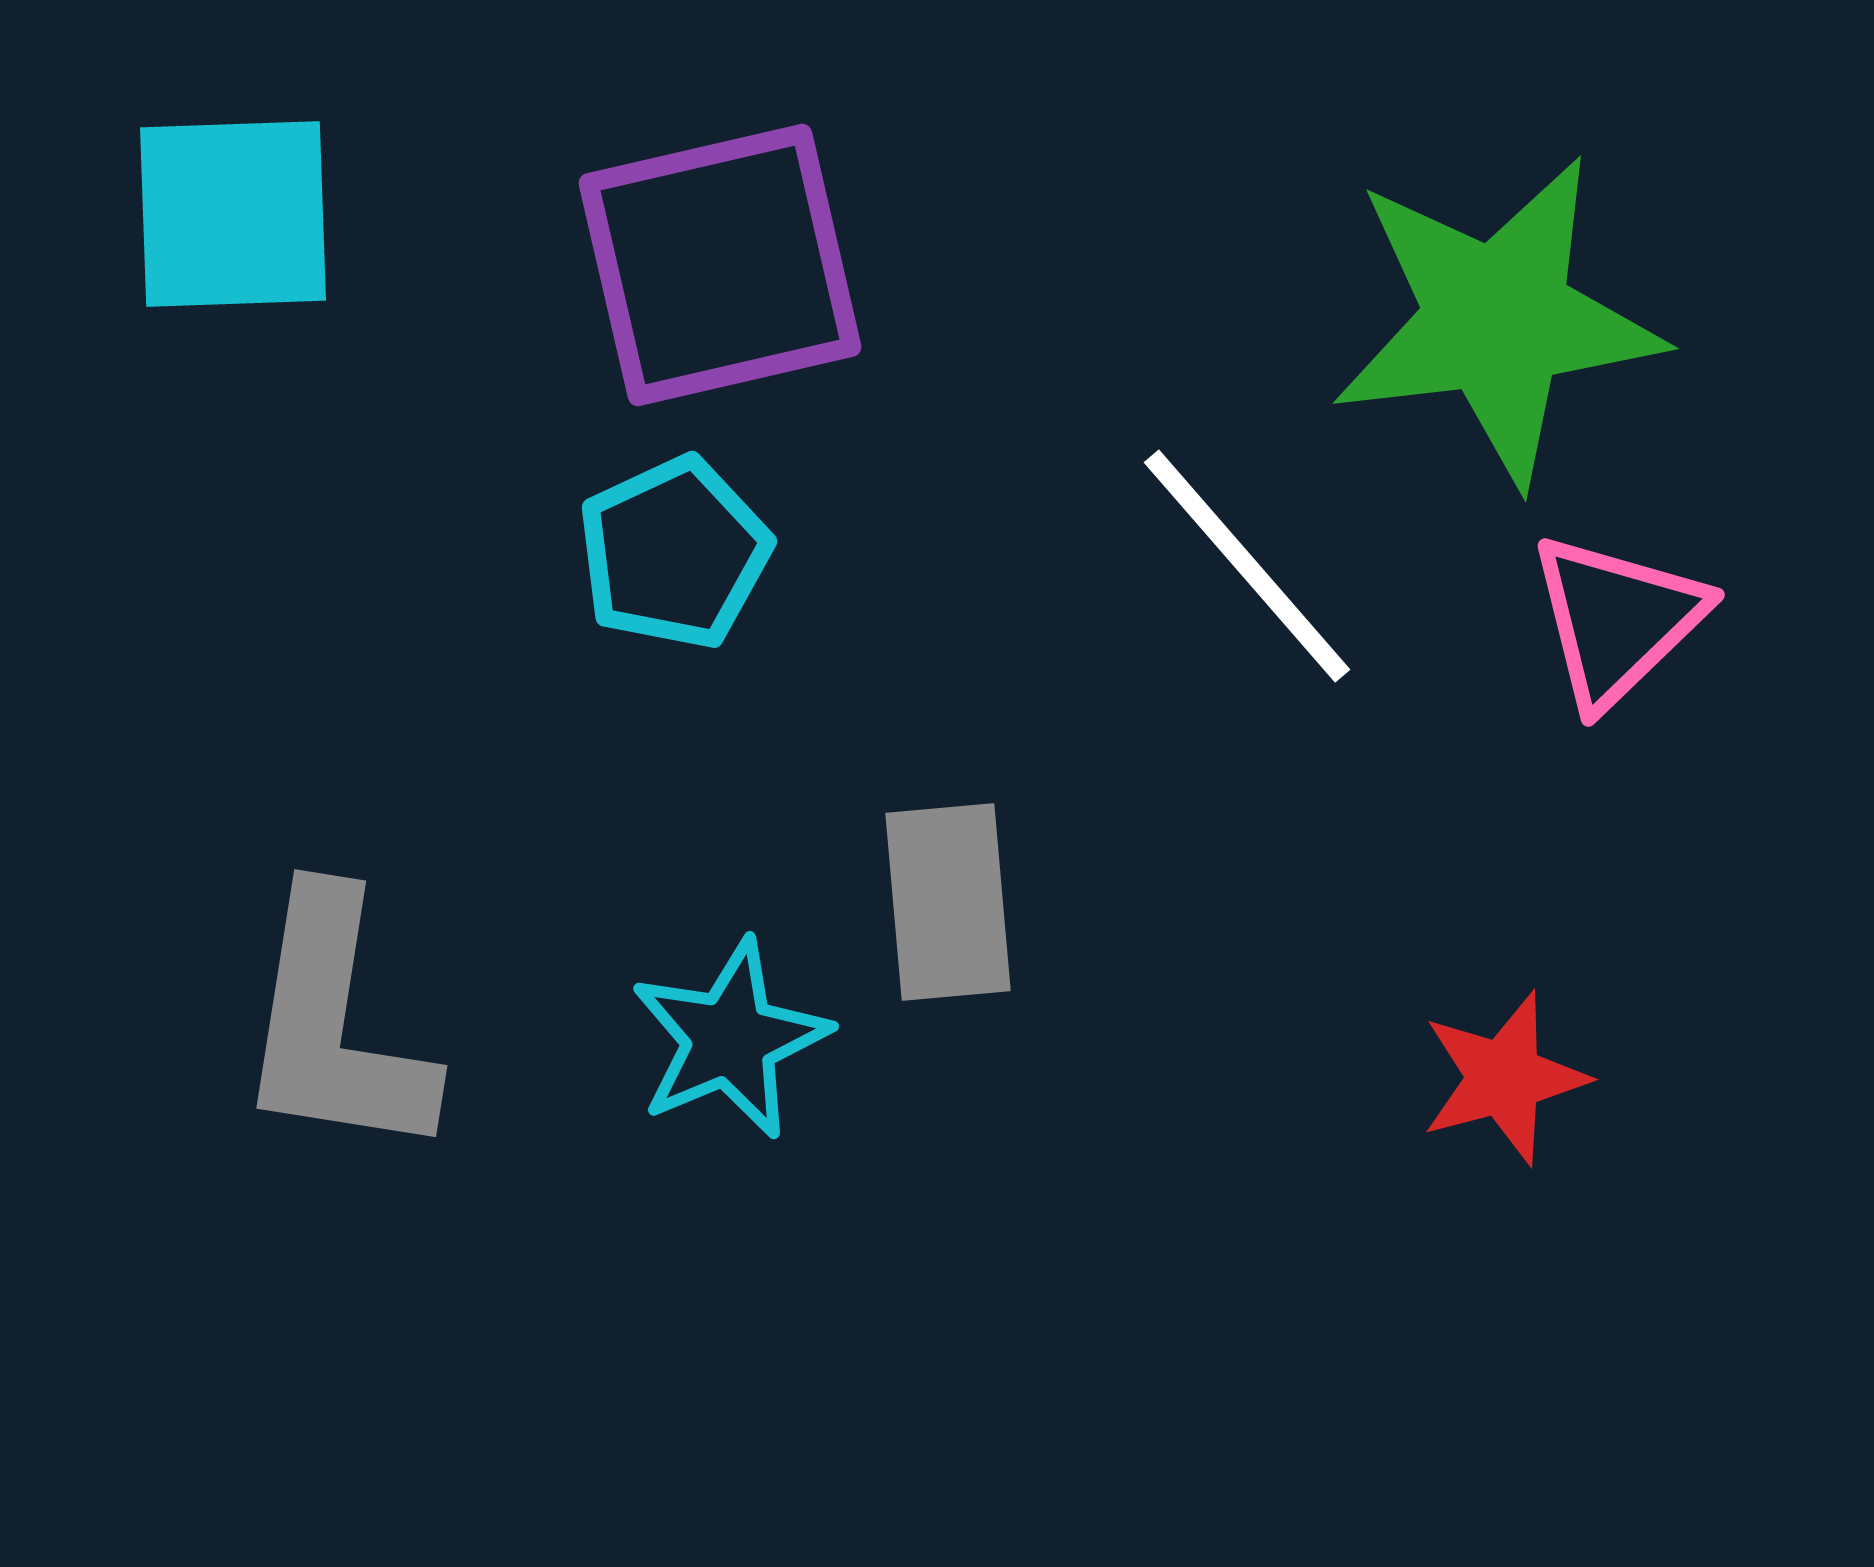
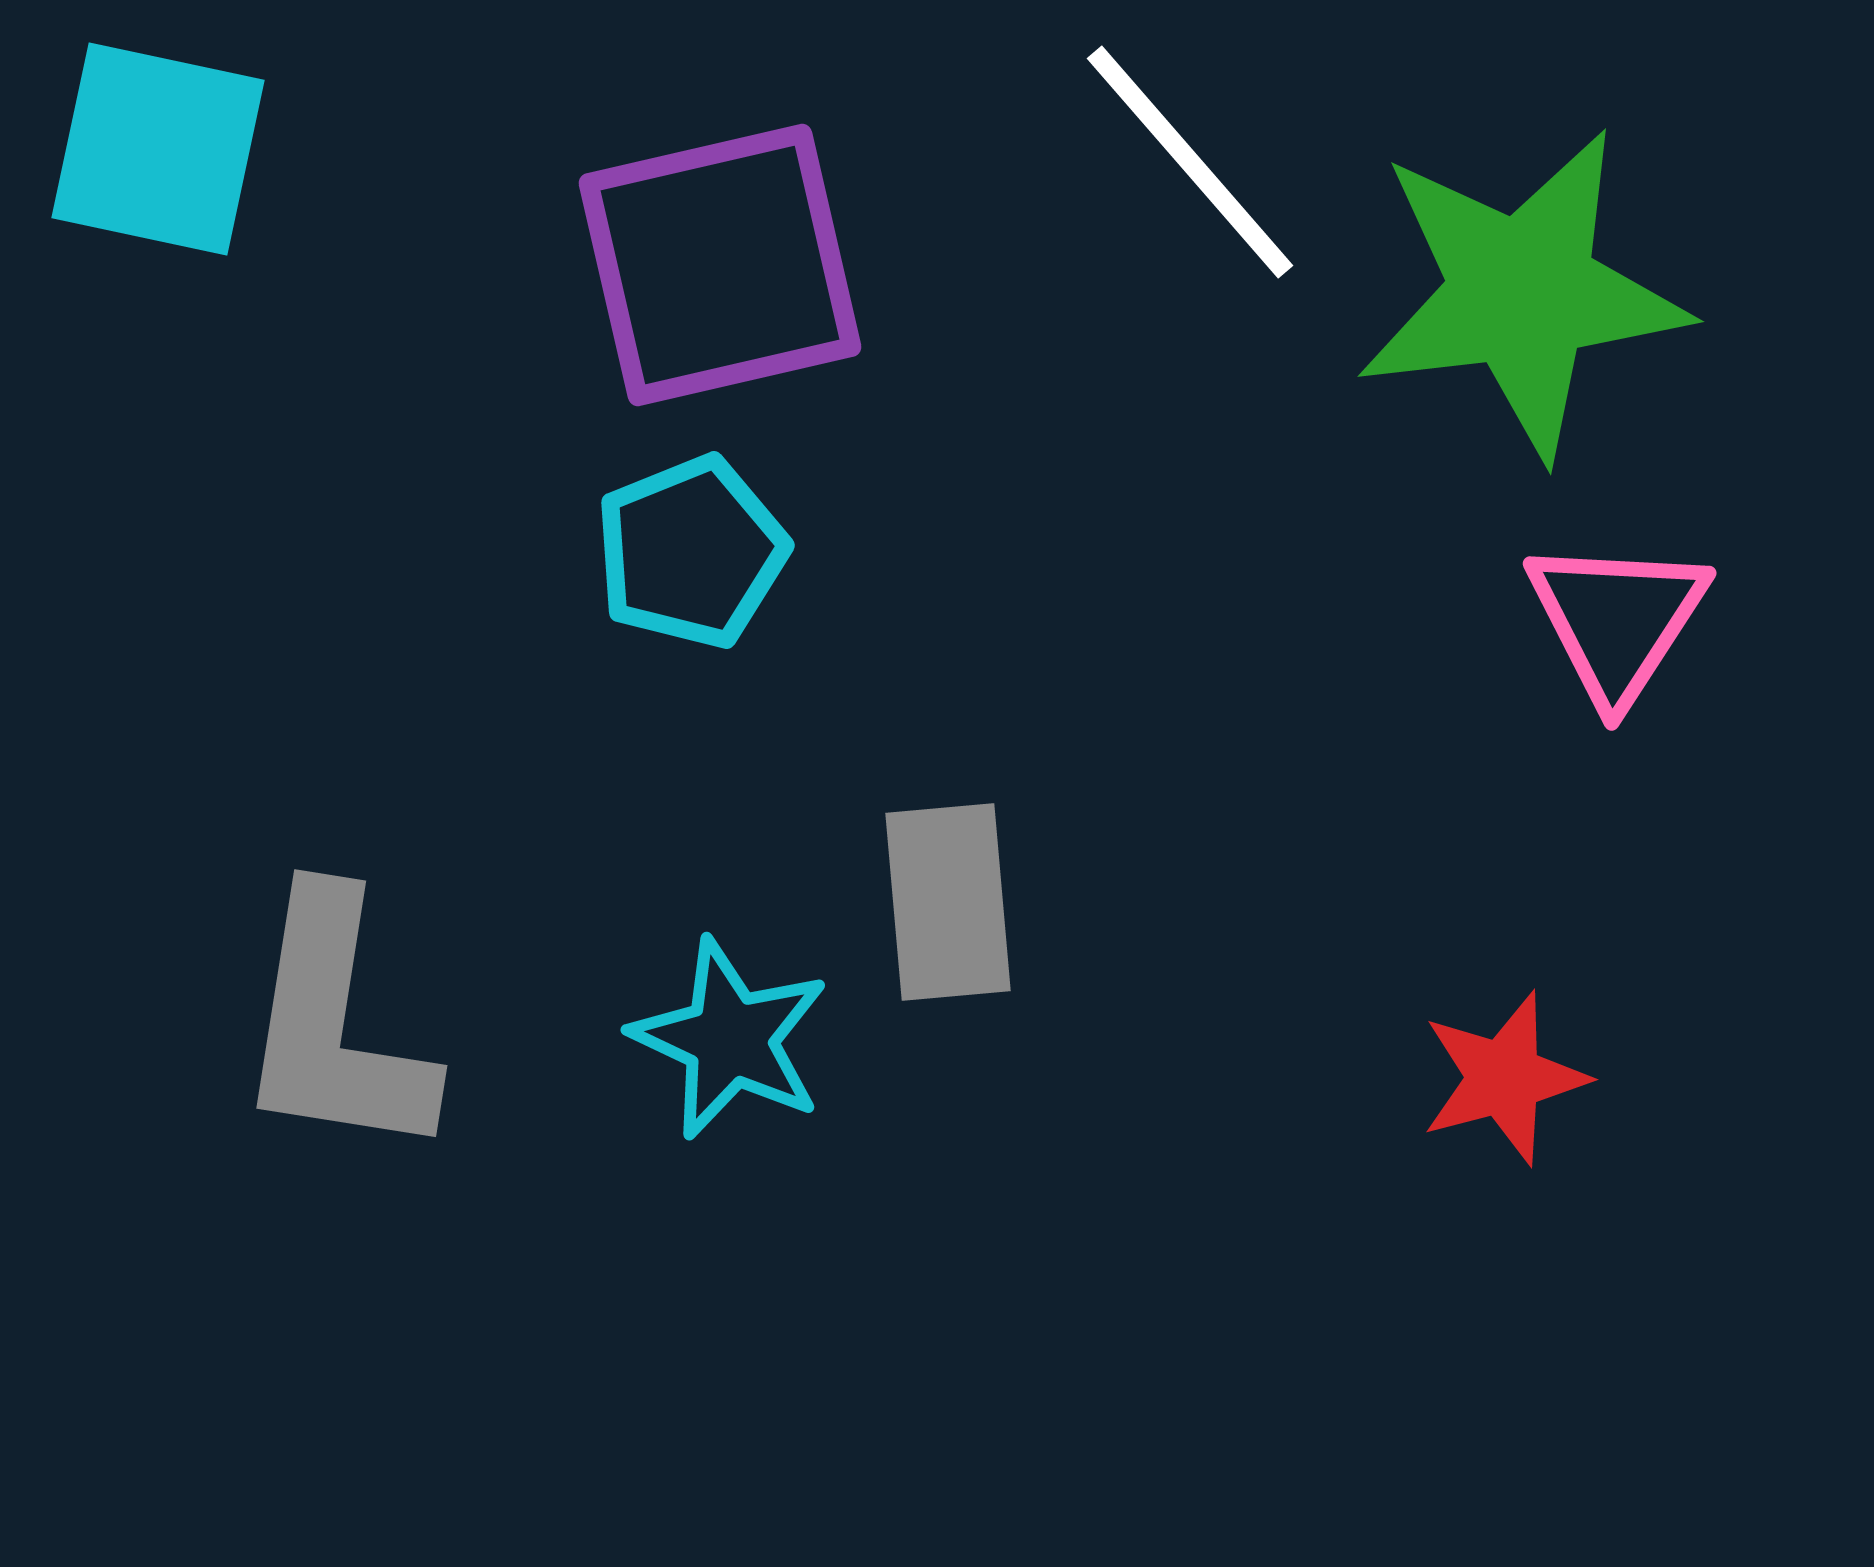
cyan square: moved 75 px left, 65 px up; rotated 14 degrees clockwise
green star: moved 25 px right, 27 px up
cyan pentagon: moved 17 px right, 1 px up; rotated 3 degrees clockwise
white line: moved 57 px left, 404 px up
pink triangle: rotated 13 degrees counterclockwise
cyan star: rotated 24 degrees counterclockwise
